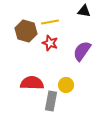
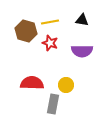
black triangle: moved 2 px left, 9 px down
purple semicircle: rotated 125 degrees counterclockwise
gray rectangle: moved 2 px right, 3 px down
